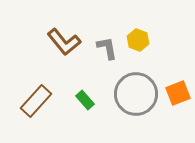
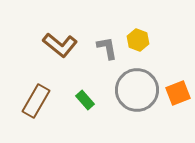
brown L-shape: moved 4 px left, 3 px down; rotated 12 degrees counterclockwise
gray circle: moved 1 px right, 4 px up
brown rectangle: rotated 12 degrees counterclockwise
